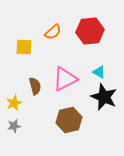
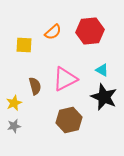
yellow square: moved 2 px up
cyan triangle: moved 3 px right, 2 px up
